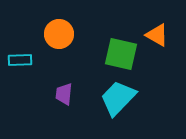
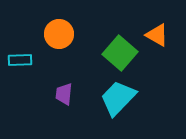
green square: moved 1 px left, 1 px up; rotated 28 degrees clockwise
